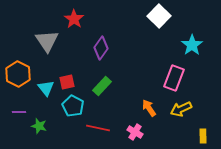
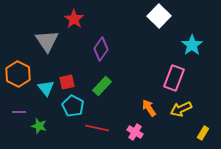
purple diamond: moved 1 px down
red line: moved 1 px left
yellow rectangle: moved 3 px up; rotated 32 degrees clockwise
